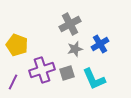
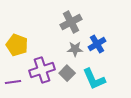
gray cross: moved 1 px right, 2 px up
blue cross: moved 3 px left
gray star: rotated 14 degrees clockwise
gray square: rotated 28 degrees counterclockwise
purple line: rotated 56 degrees clockwise
